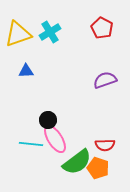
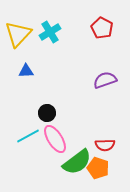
yellow triangle: rotated 28 degrees counterclockwise
black circle: moved 1 px left, 7 px up
cyan line: moved 3 px left, 8 px up; rotated 35 degrees counterclockwise
